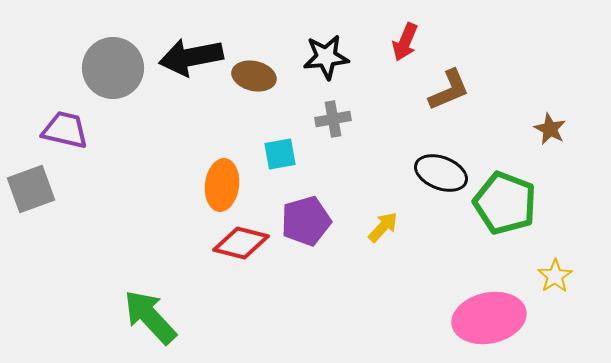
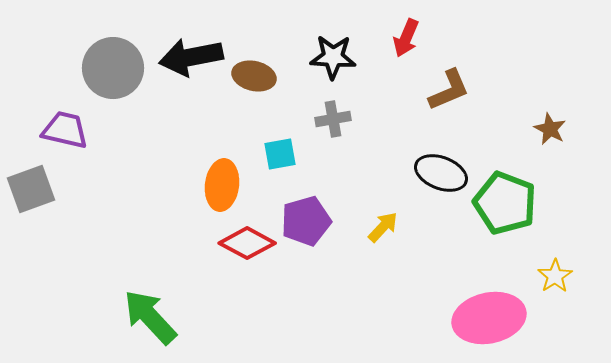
red arrow: moved 1 px right, 4 px up
black star: moved 7 px right; rotated 9 degrees clockwise
red diamond: moved 6 px right; rotated 14 degrees clockwise
